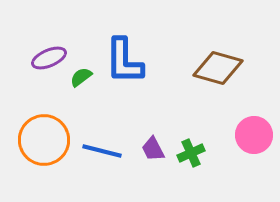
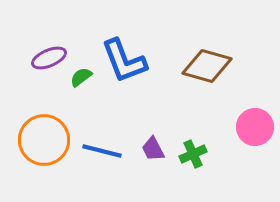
blue L-shape: rotated 21 degrees counterclockwise
brown diamond: moved 11 px left, 2 px up
pink circle: moved 1 px right, 8 px up
green cross: moved 2 px right, 1 px down
